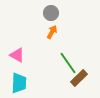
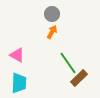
gray circle: moved 1 px right, 1 px down
